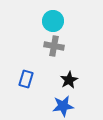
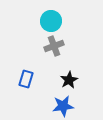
cyan circle: moved 2 px left
gray cross: rotated 30 degrees counterclockwise
